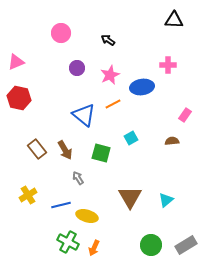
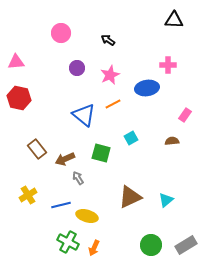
pink triangle: rotated 18 degrees clockwise
blue ellipse: moved 5 px right, 1 px down
brown arrow: moved 9 px down; rotated 96 degrees clockwise
brown triangle: rotated 35 degrees clockwise
